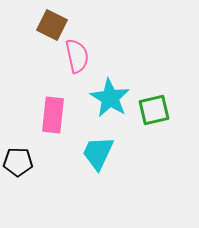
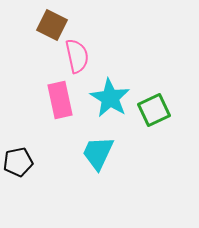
green square: rotated 12 degrees counterclockwise
pink rectangle: moved 7 px right, 15 px up; rotated 18 degrees counterclockwise
black pentagon: rotated 12 degrees counterclockwise
